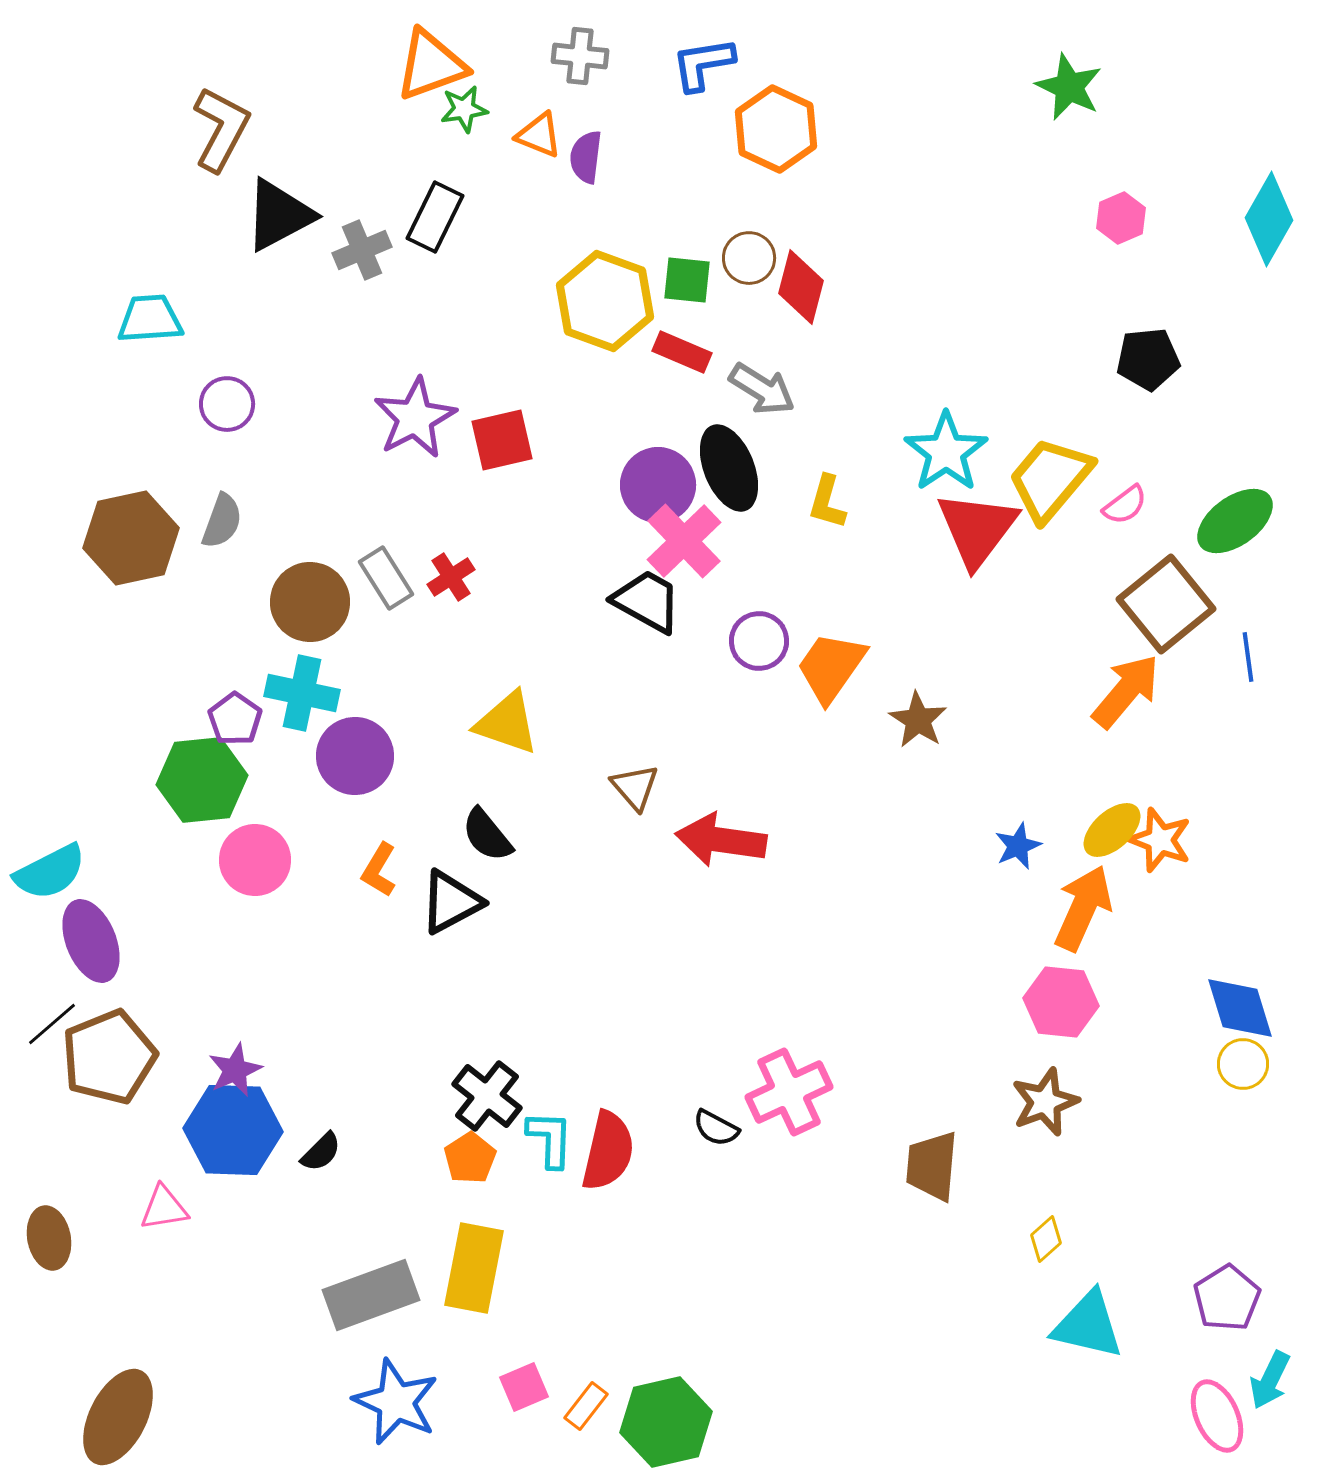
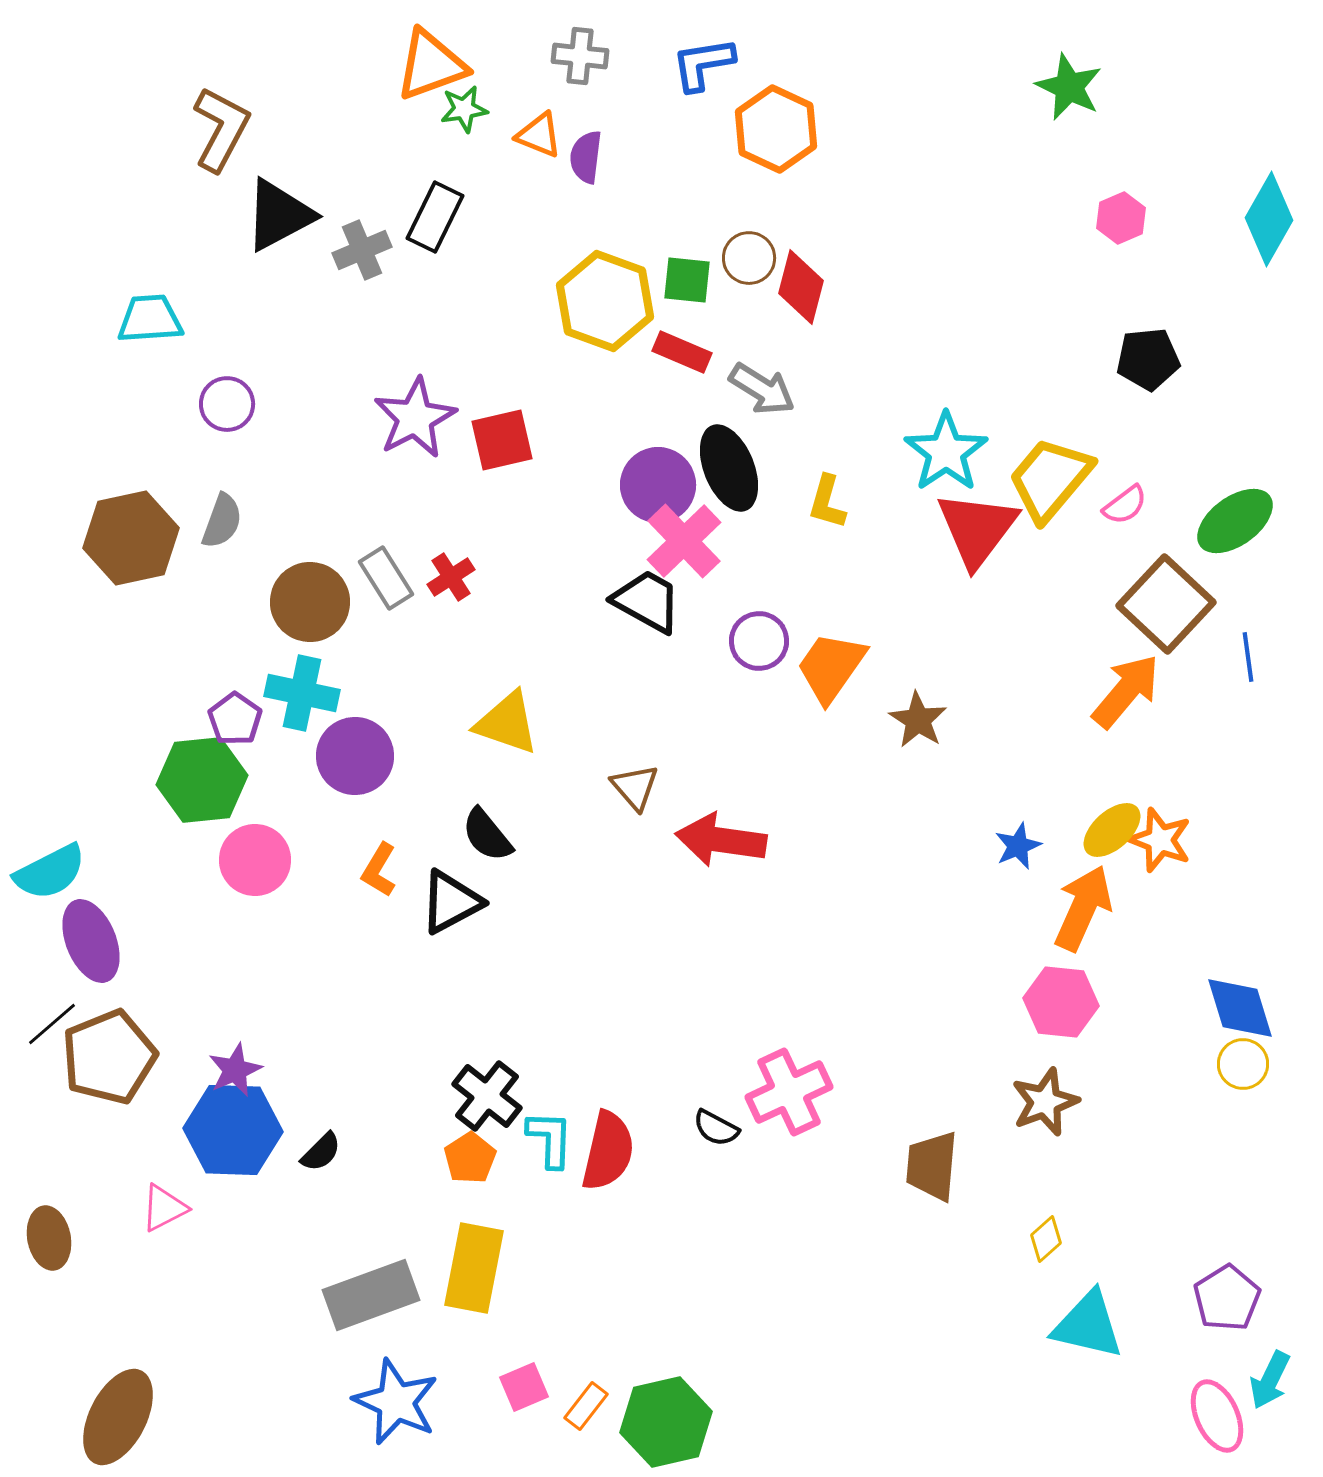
brown square at (1166, 604): rotated 8 degrees counterclockwise
pink triangle at (164, 1208): rotated 18 degrees counterclockwise
